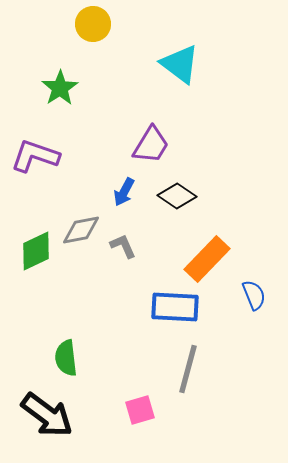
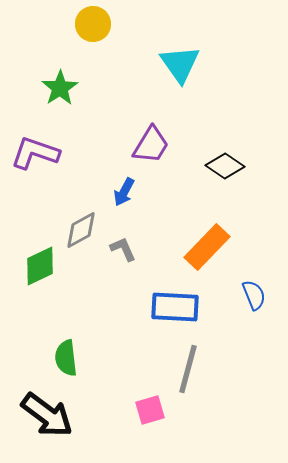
cyan triangle: rotated 18 degrees clockwise
purple L-shape: moved 3 px up
black diamond: moved 48 px right, 30 px up
gray diamond: rotated 18 degrees counterclockwise
gray L-shape: moved 3 px down
green diamond: moved 4 px right, 15 px down
orange rectangle: moved 12 px up
pink square: moved 10 px right
